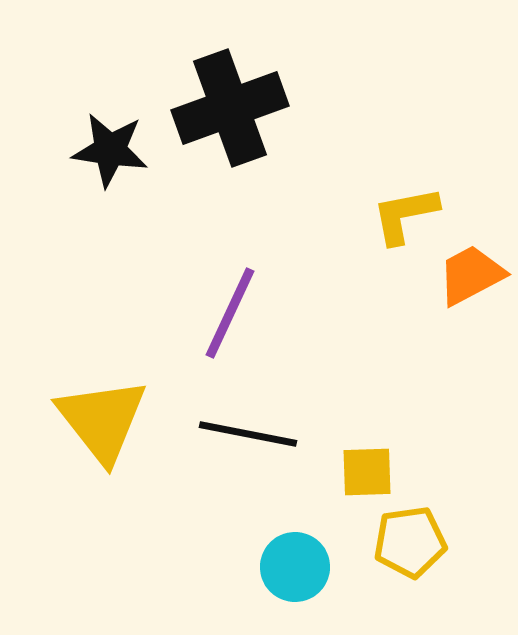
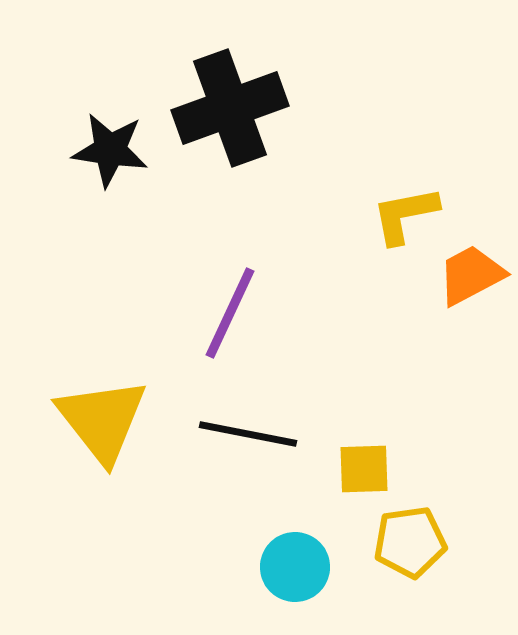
yellow square: moved 3 px left, 3 px up
